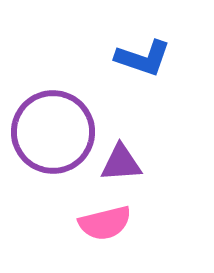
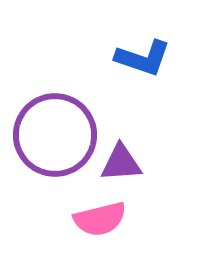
purple circle: moved 2 px right, 3 px down
pink semicircle: moved 5 px left, 4 px up
